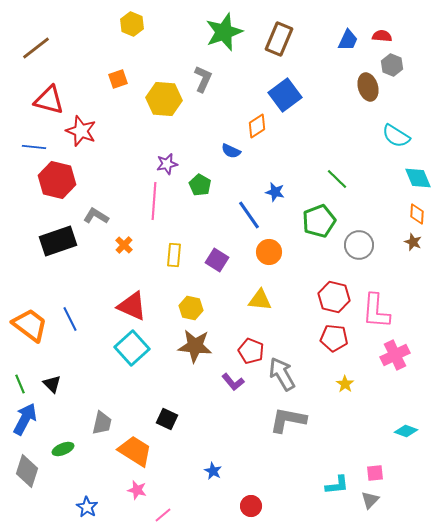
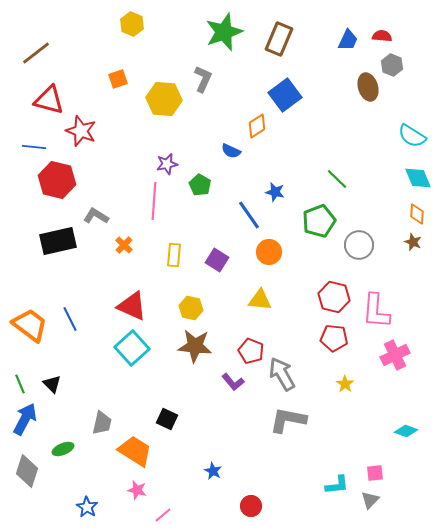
brown line at (36, 48): moved 5 px down
cyan semicircle at (396, 136): moved 16 px right
black rectangle at (58, 241): rotated 6 degrees clockwise
